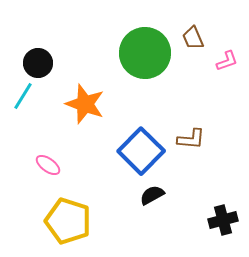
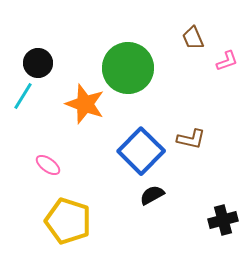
green circle: moved 17 px left, 15 px down
brown L-shape: rotated 8 degrees clockwise
